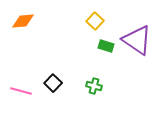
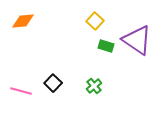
green cross: rotated 35 degrees clockwise
